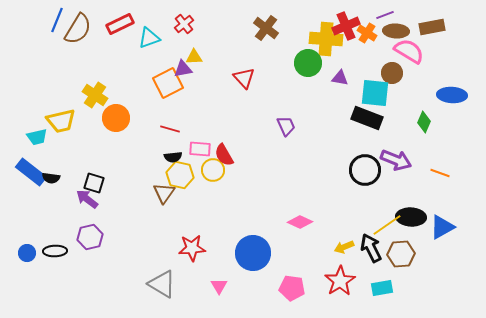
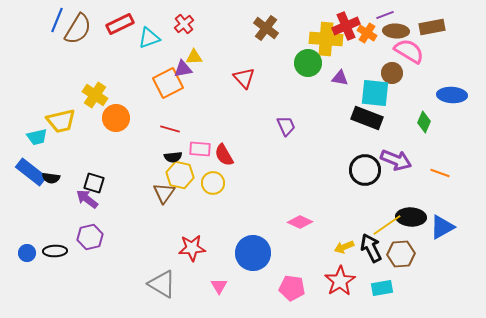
yellow circle at (213, 170): moved 13 px down
